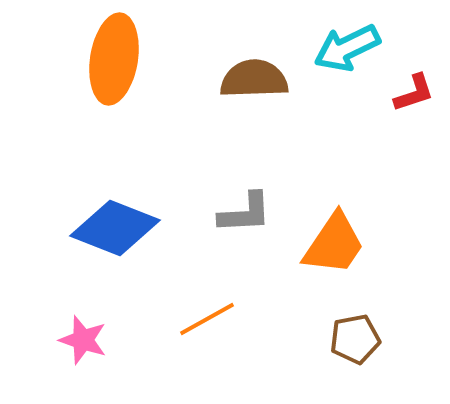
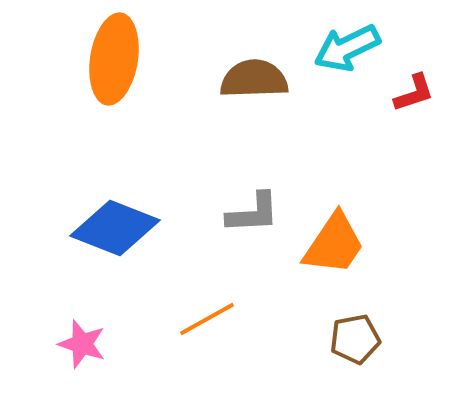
gray L-shape: moved 8 px right
pink star: moved 1 px left, 4 px down
